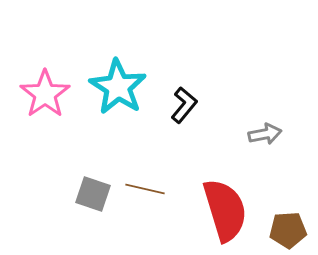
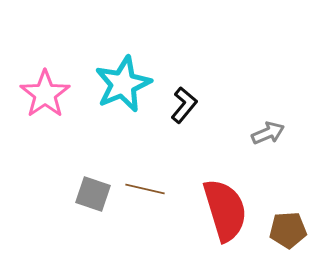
cyan star: moved 5 px right, 3 px up; rotated 16 degrees clockwise
gray arrow: moved 3 px right, 1 px up; rotated 12 degrees counterclockwise
